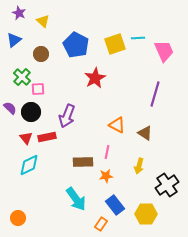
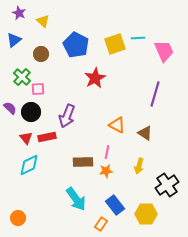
orange star: moved 5 px up
